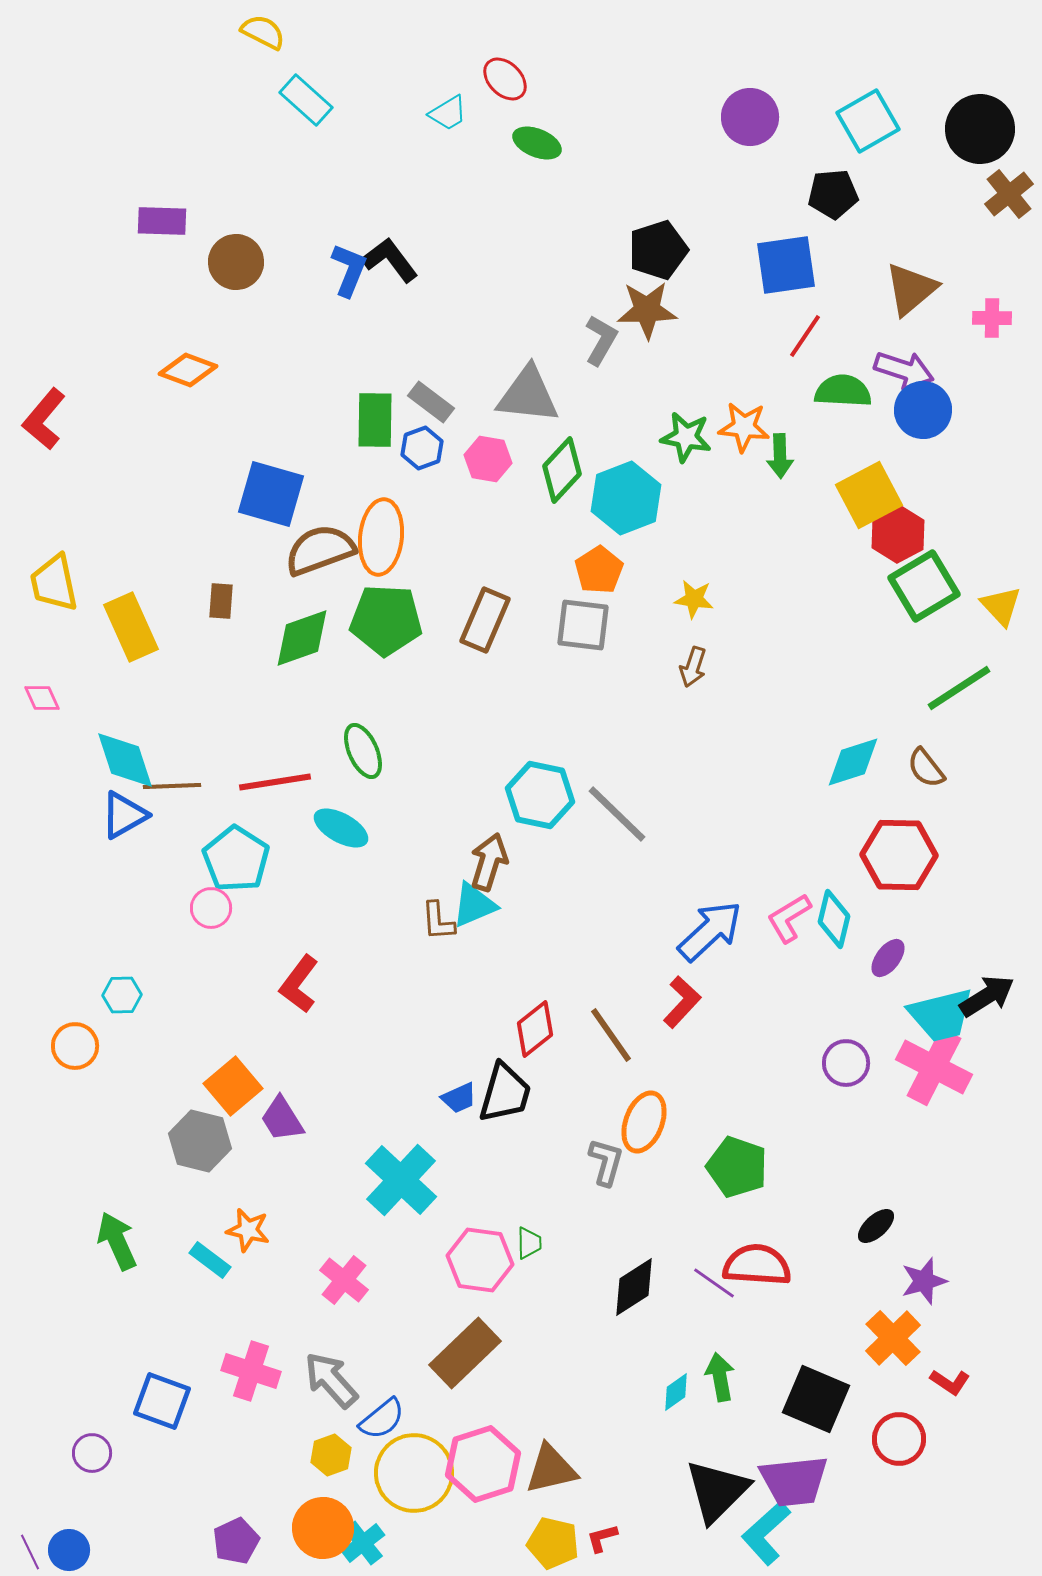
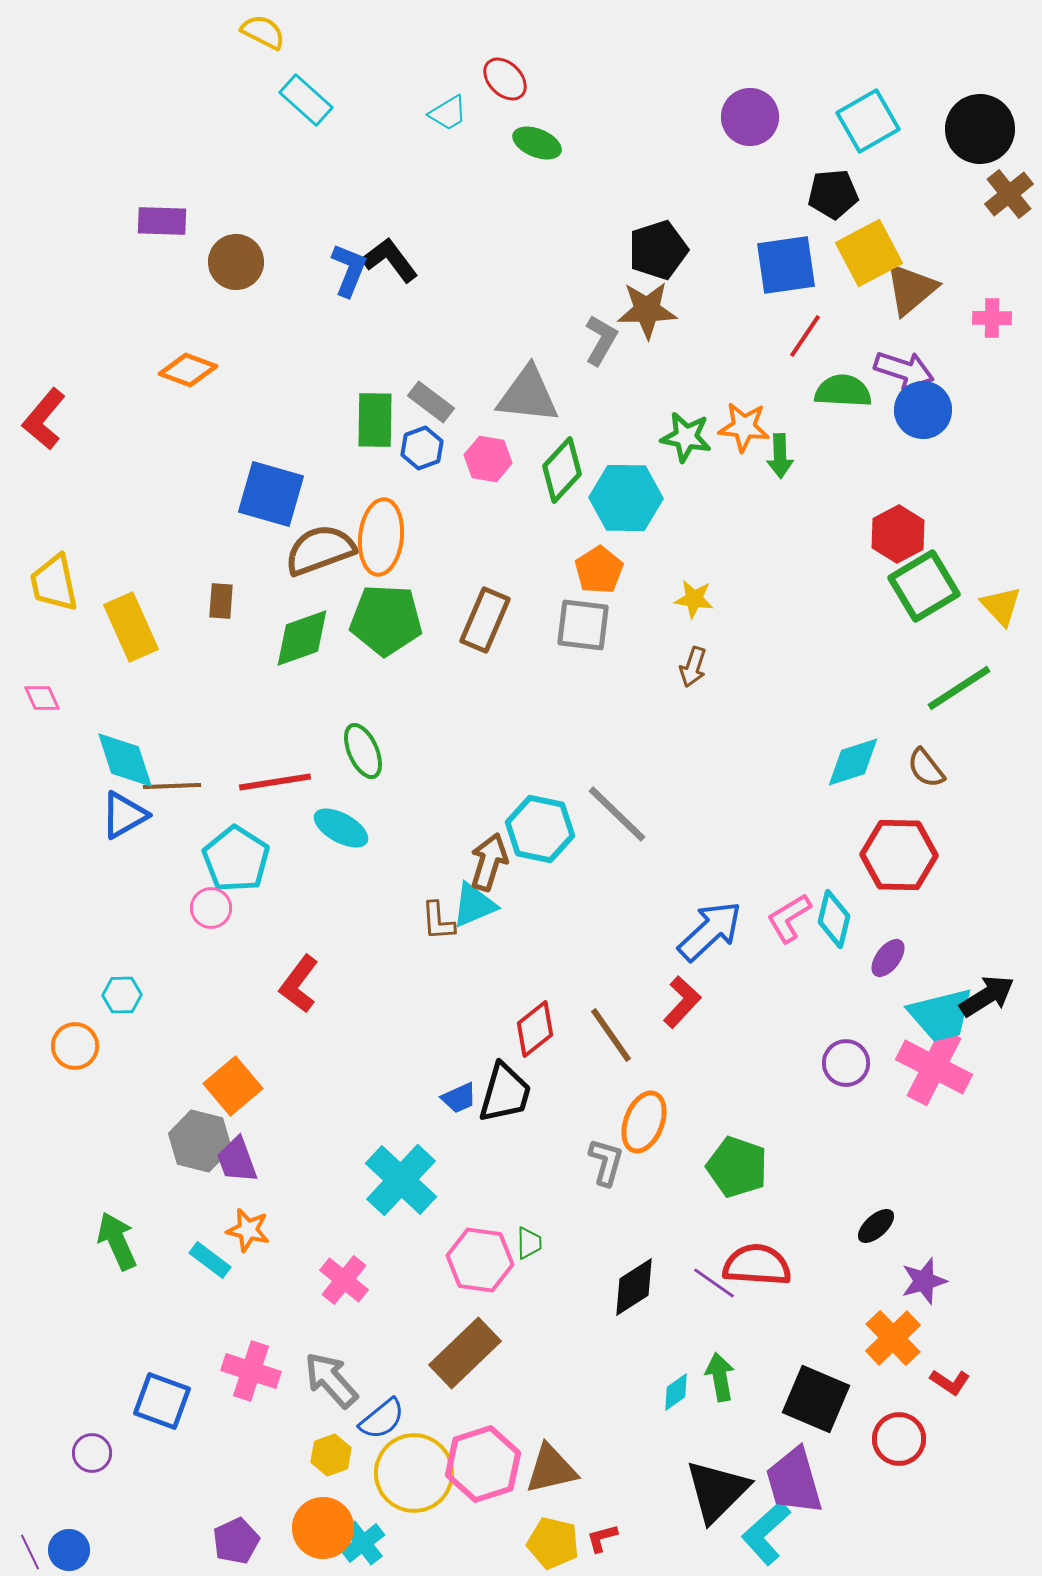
yellow square at (869, 495): moved 242 px up
cyan hexagon at (626, 498): rotated 22 degrees clockwise
cyan hexagon at (540, 795): moved 34 px down
purple trapezoid at (282, 1119): moved 45 px left, 41 px down; rotated 12 degrees clockwise
purple trapezoid at (794, 1481): rotated 80 degrees clockwise
